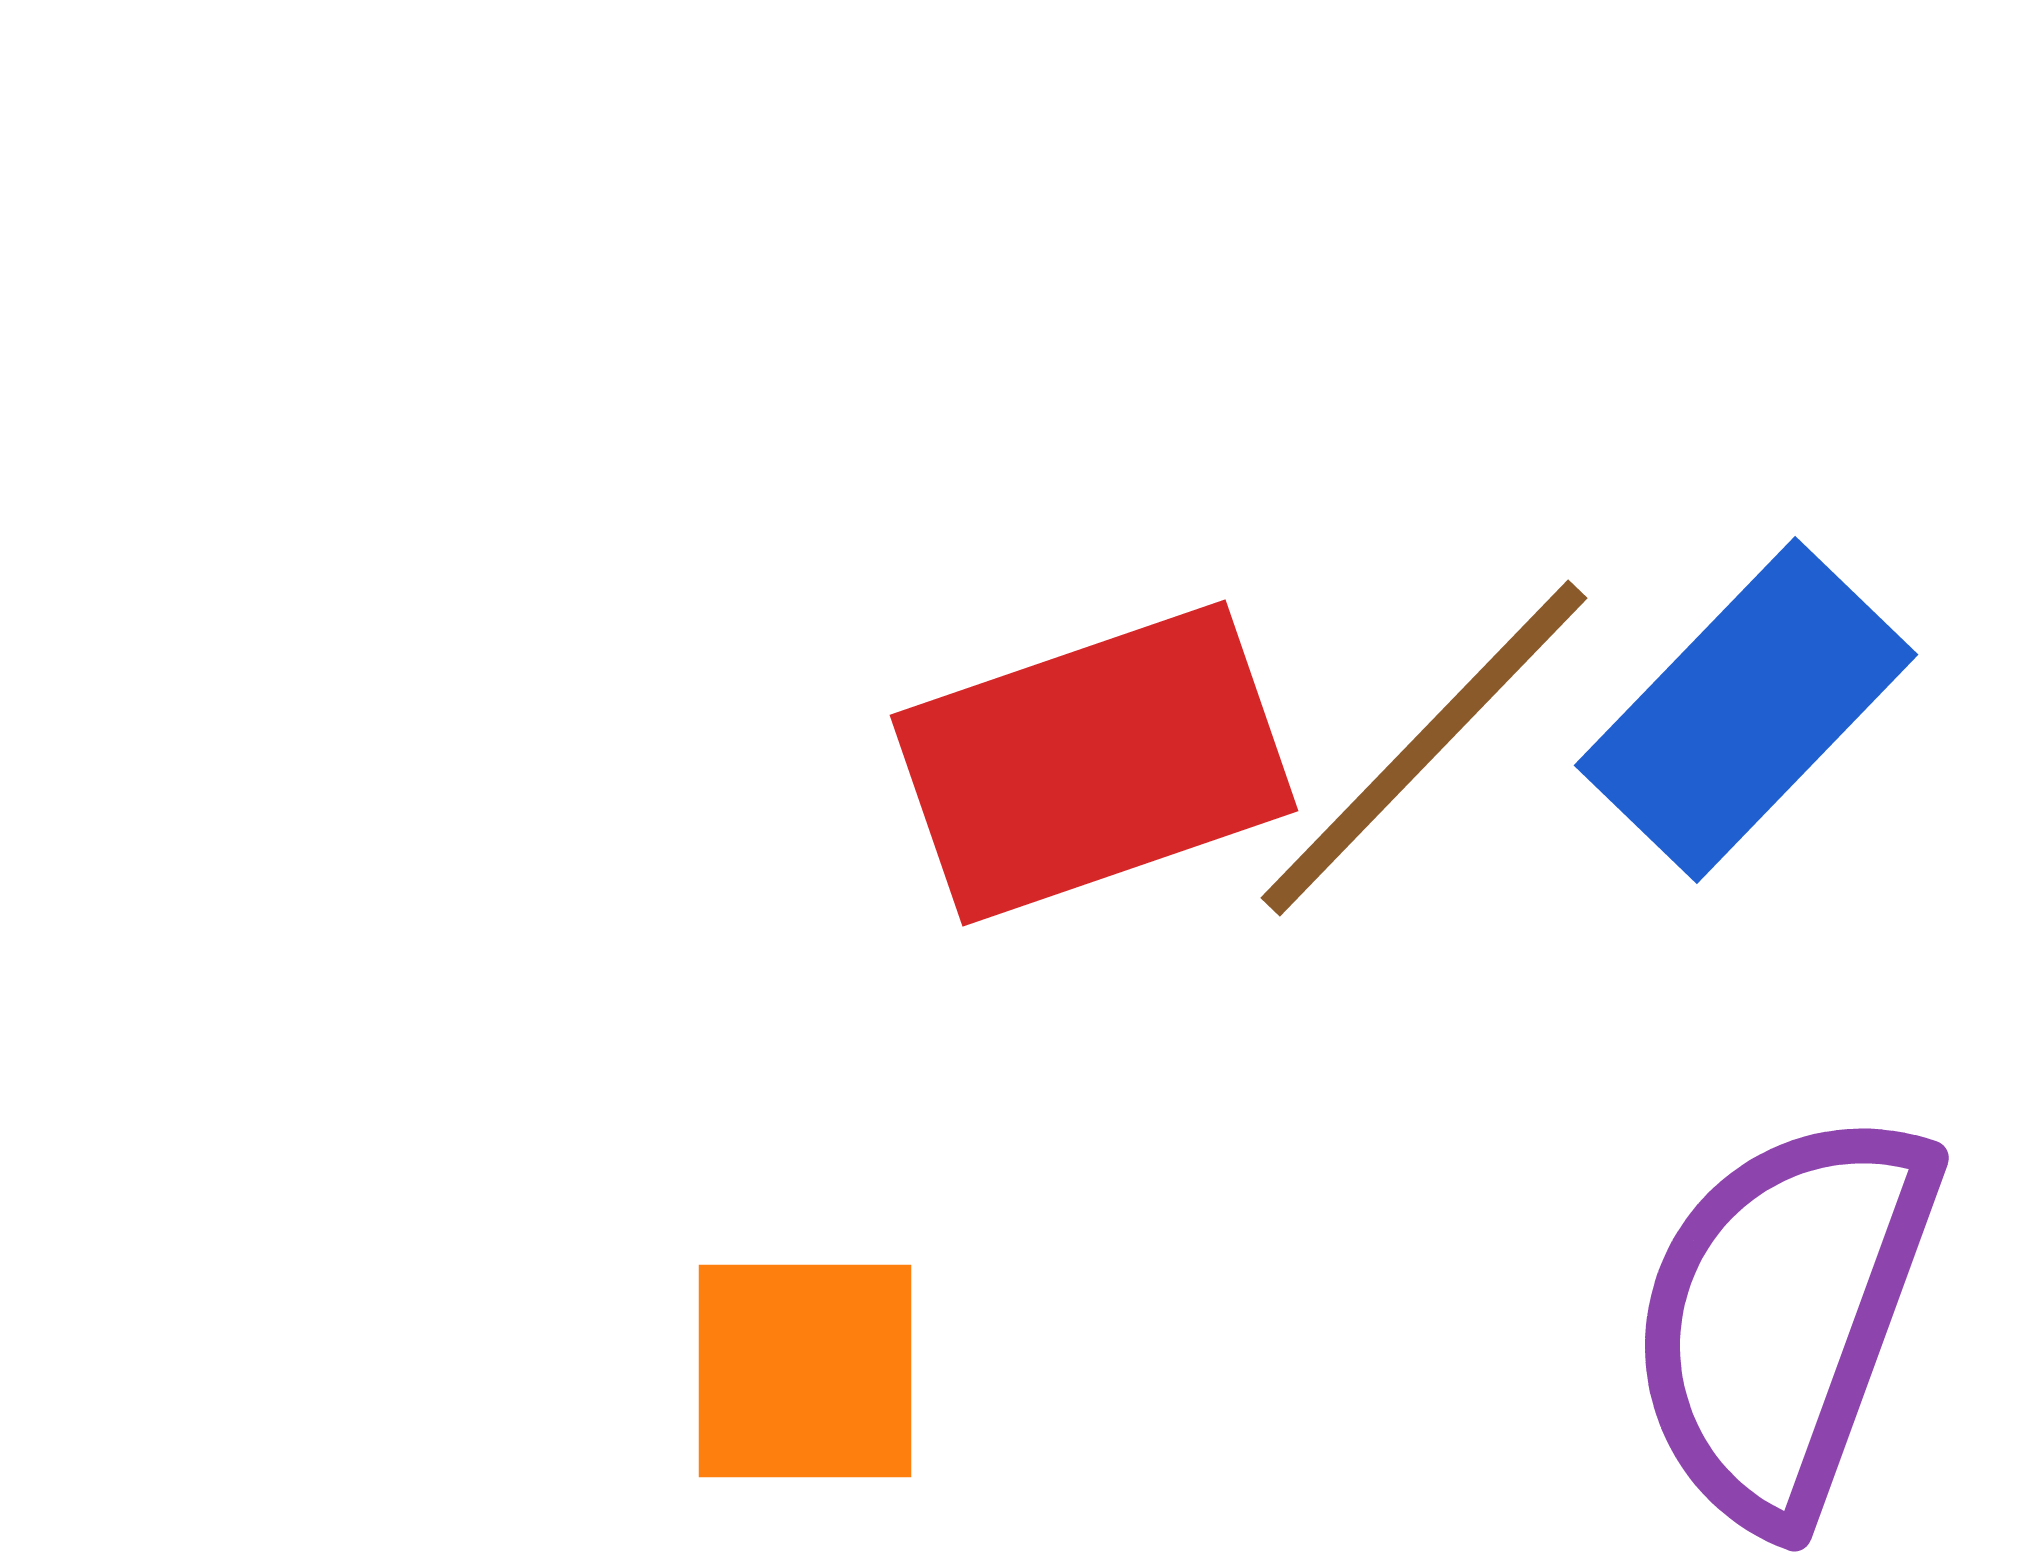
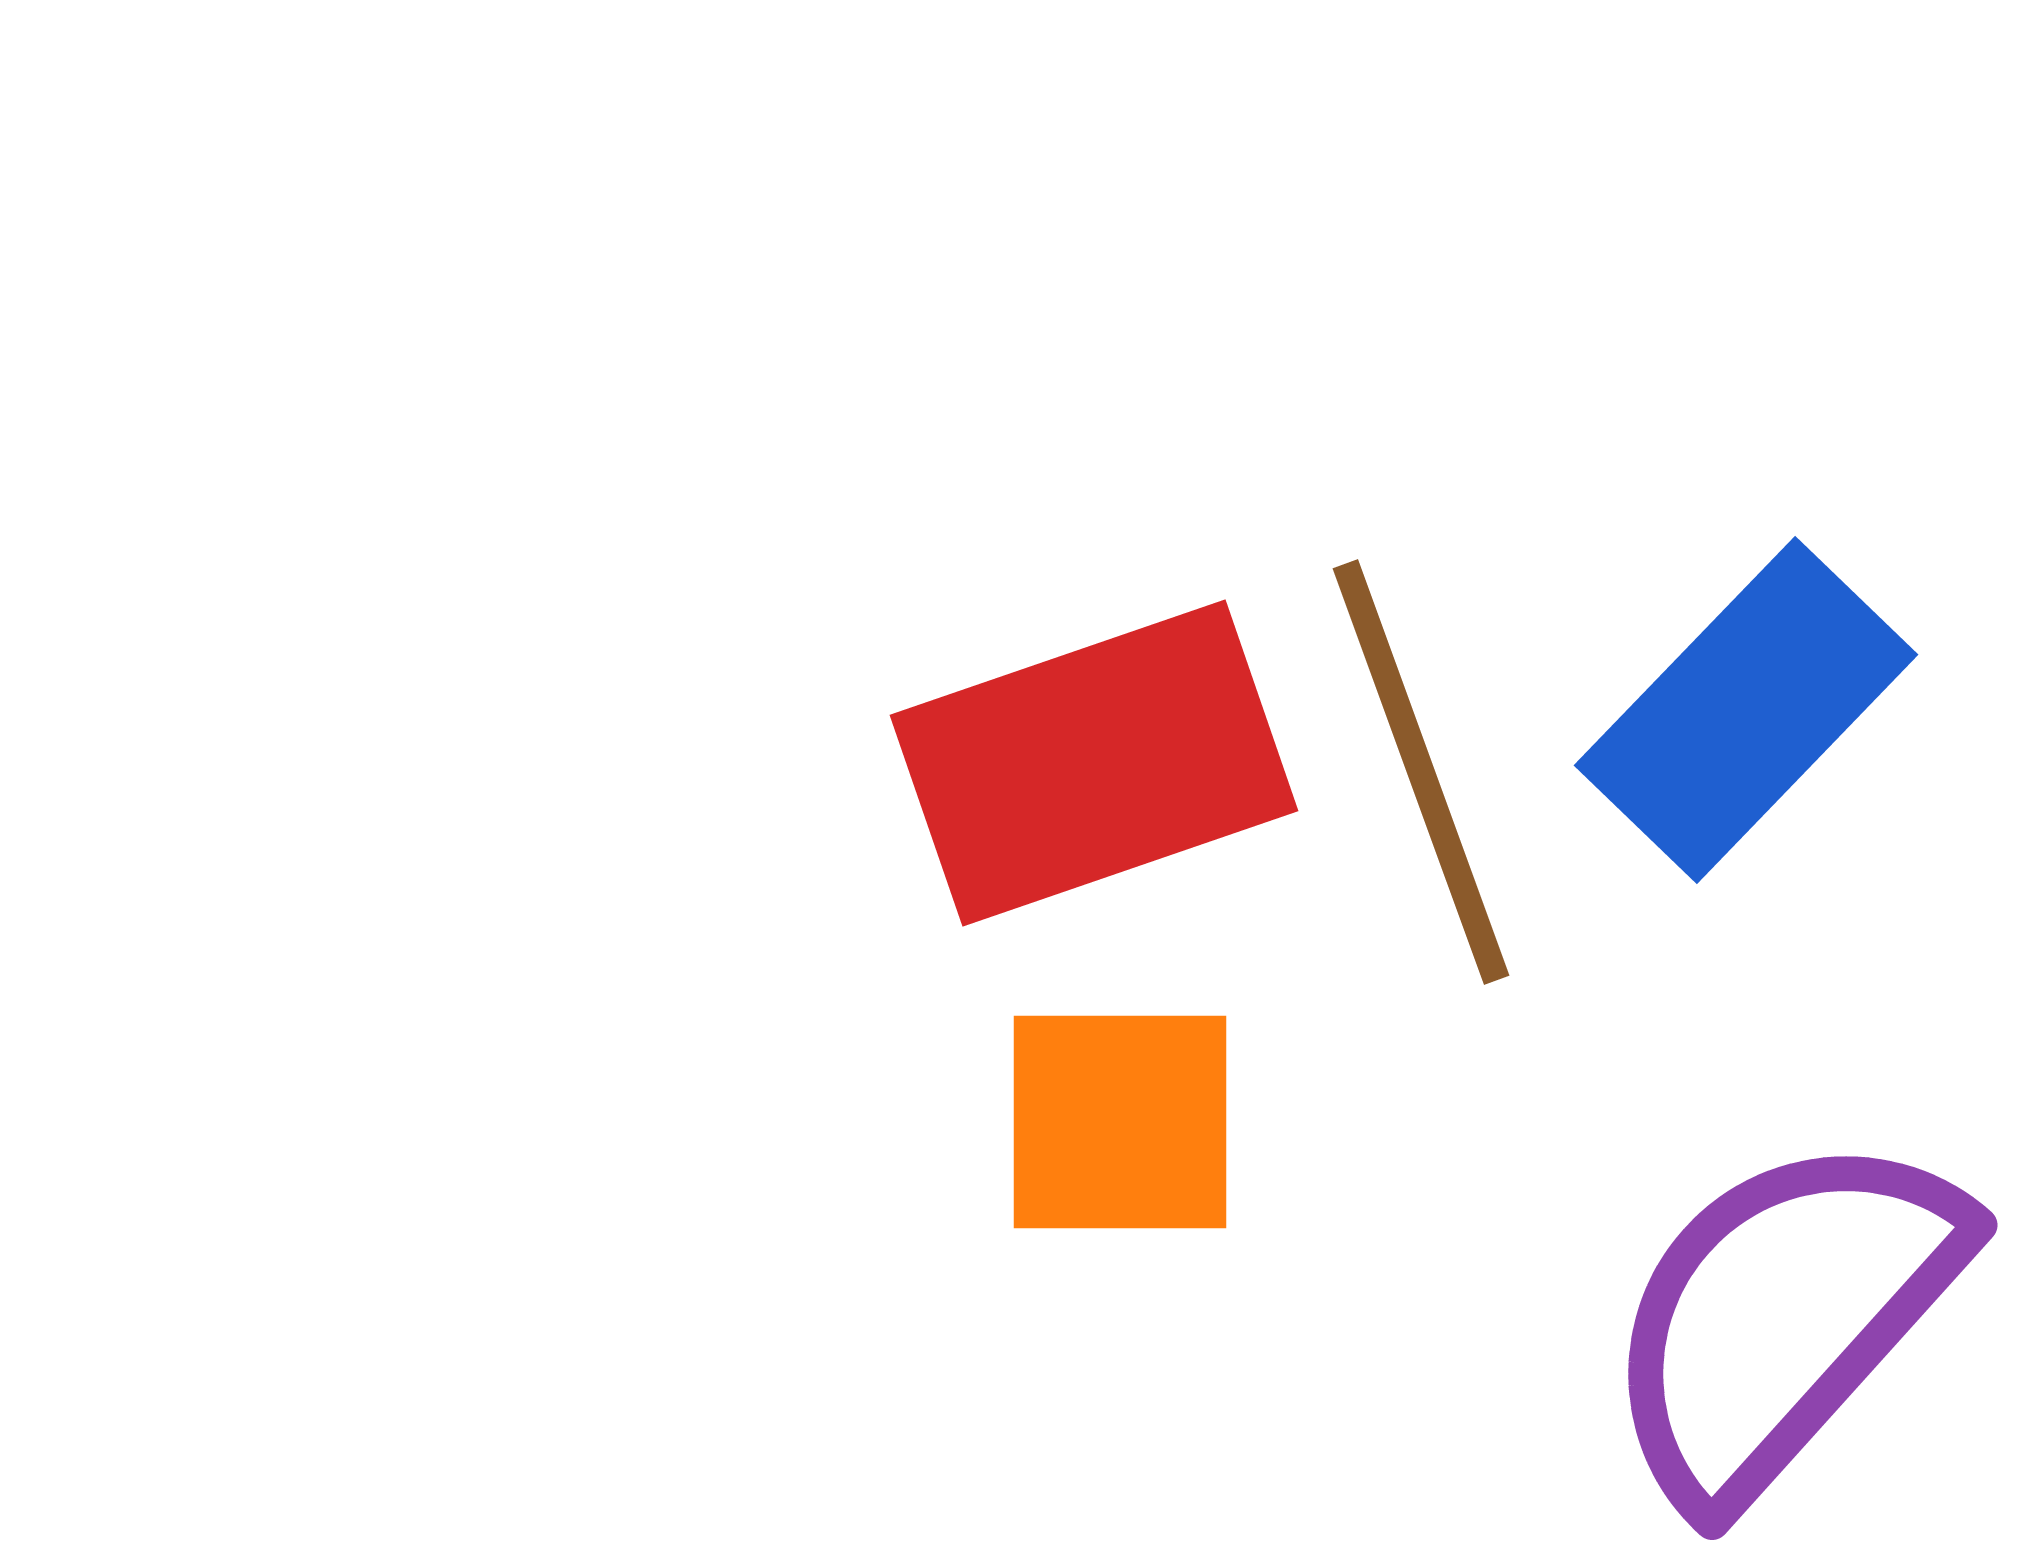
brown line: moved 3 px left, 24 px down; rotated 64 degrees counterclockwise
purple semicircle: rotated 22 degrees clockwise
orange square: moved 315 px right, 249 px up
